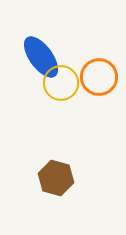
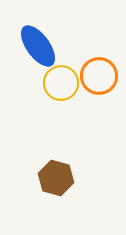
blue ellipse: moved 3 px left, 11 px up
orange circle: moved 1 px up
